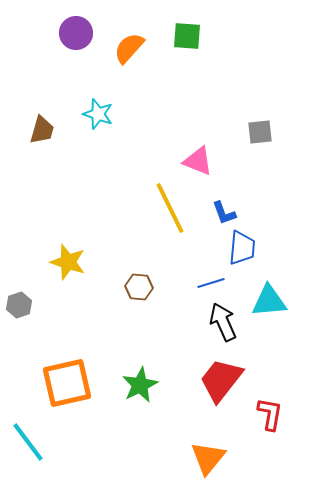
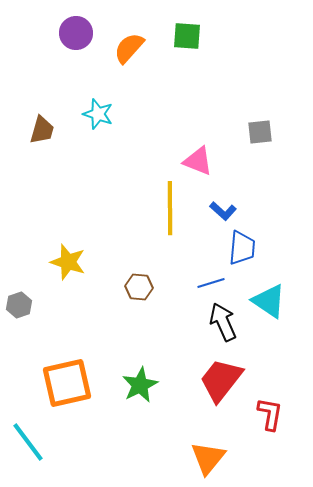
yellow line: rotated 26 degrees clockwise
blue L-shape: moved 1 px left, 2 px up; rotated 28 degrees counterclockwise
cyan triangle: rotated 39 degrees clockwise
